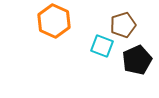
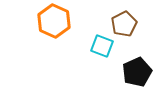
brown pentagon: moved 1 px right, 1 px up; rotated 10 degrees counterclockwise
black pentagon: moved 12 px down
